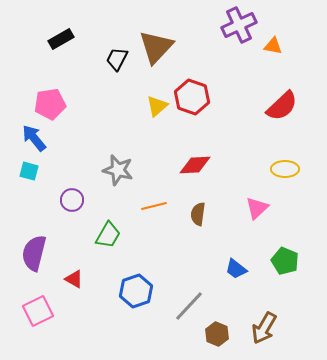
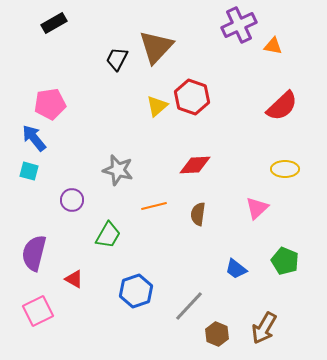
black rectangle: moved 7 px left, 16 px up
